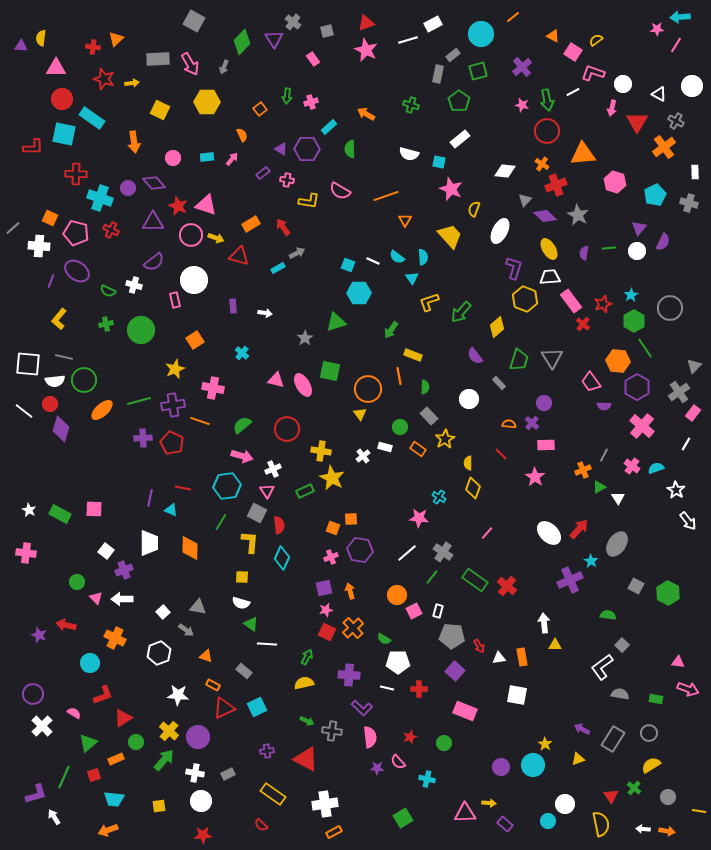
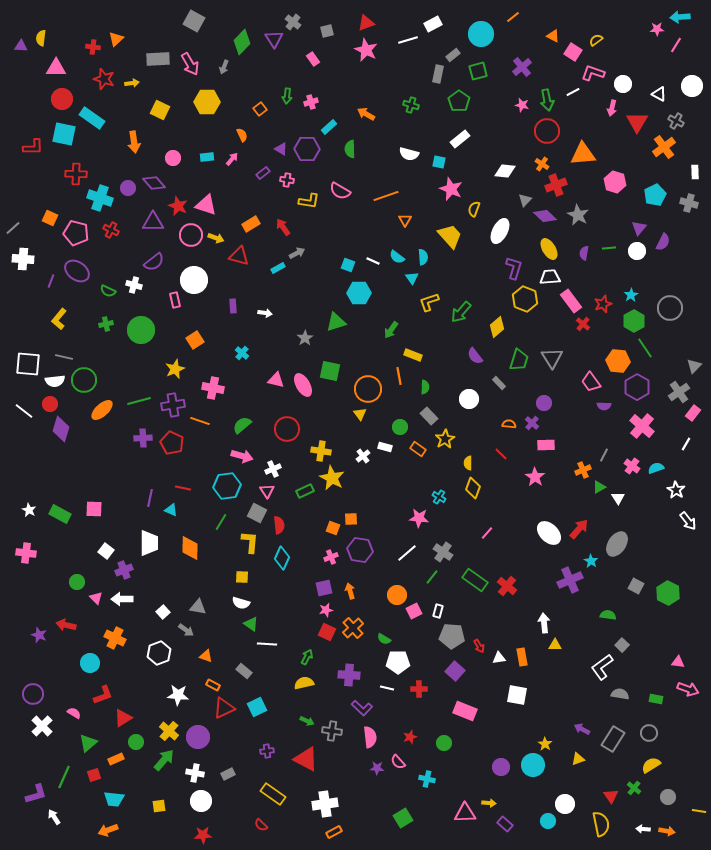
white cross at (39, 246): moved 16 px left, 13 px down
